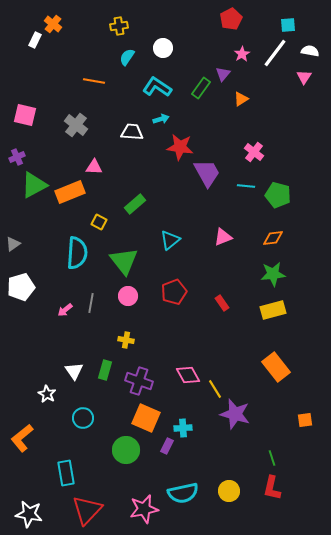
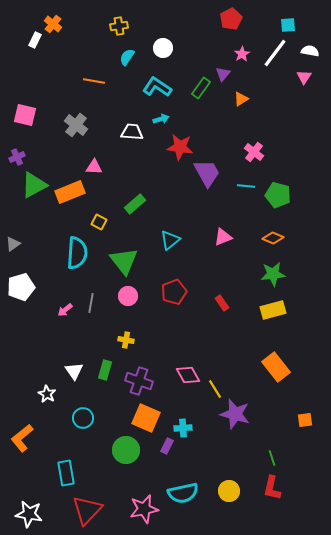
orange diamond at (273, 238): rotated 30 degrees clockwise
